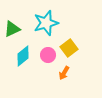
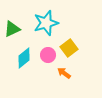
cyan diamond: moved 1 px right, 2 px down
orange arrow: rotated 96 degrees clockwise
